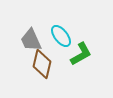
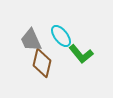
green L-shape: rotated 80 degrees clockwise
brown diamond: moved 1 px up
